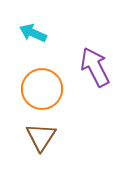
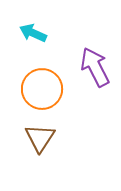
brown triangle: moved 1 px left, 1 px down
